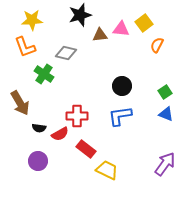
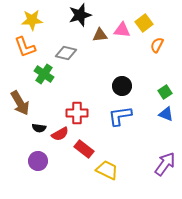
pink triangle: moved 1 px right, 1 px down
red cross: moved 3 px up
red rectangle: moved 2 px left
